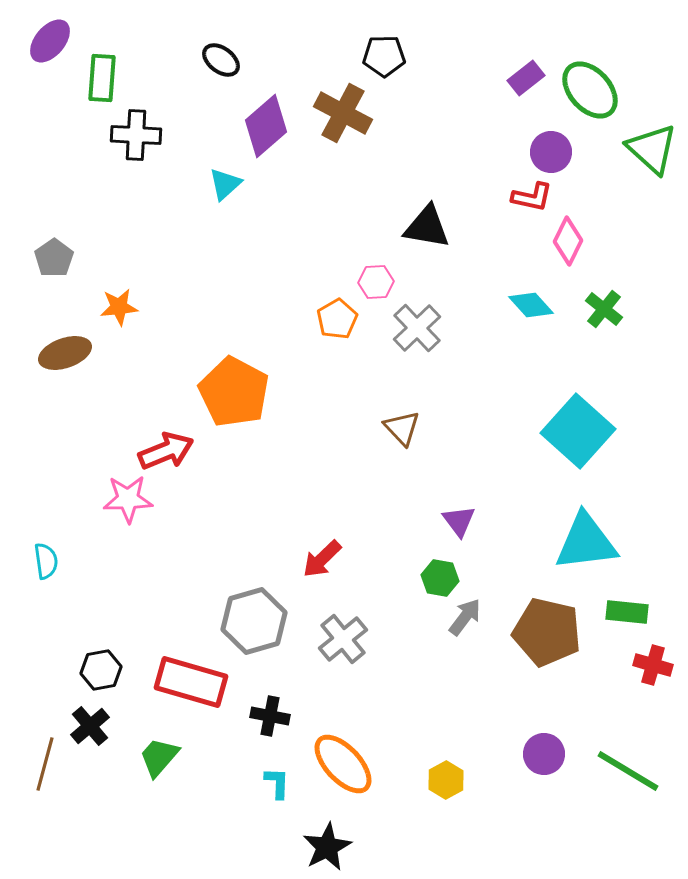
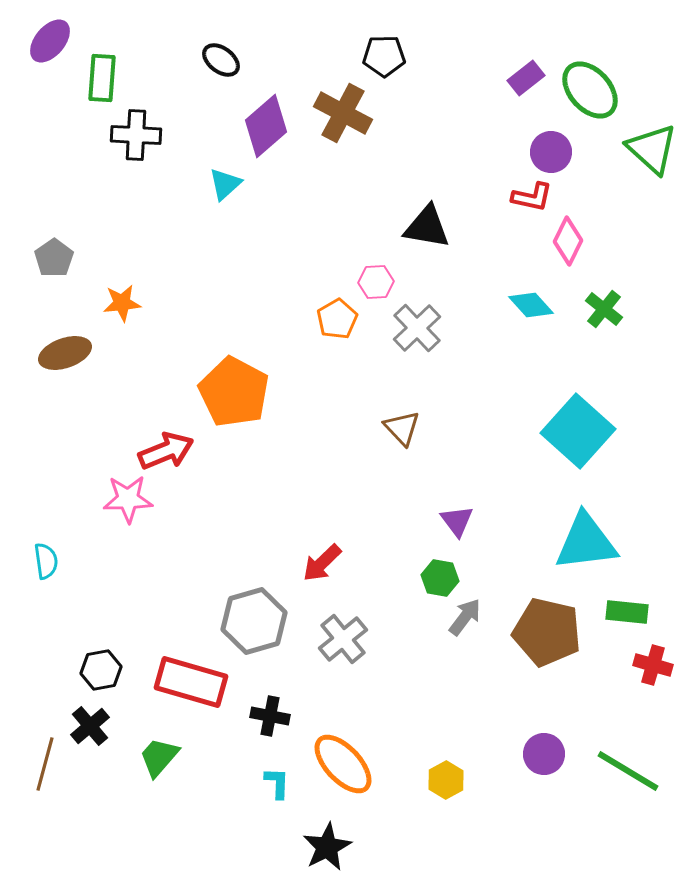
orange star at (119, 307): moved 3 px right, 4 px up
purple triangle at (459, 521): moved 2 px left
red arrow at (322, 559): moved 4 px down
